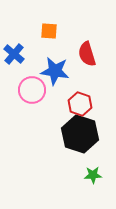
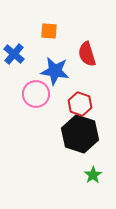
pink circle: moved 4 px right, 4 px down
green star: rotated 30 degrees counterclockwise
